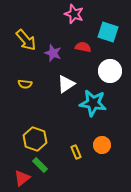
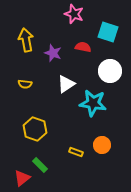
yellow arrow: rotated 150 degrees counterclockwise
yellow hexagon: moved 10 px up
yellow rectangle: rotated 48 degrees counterclockwise
